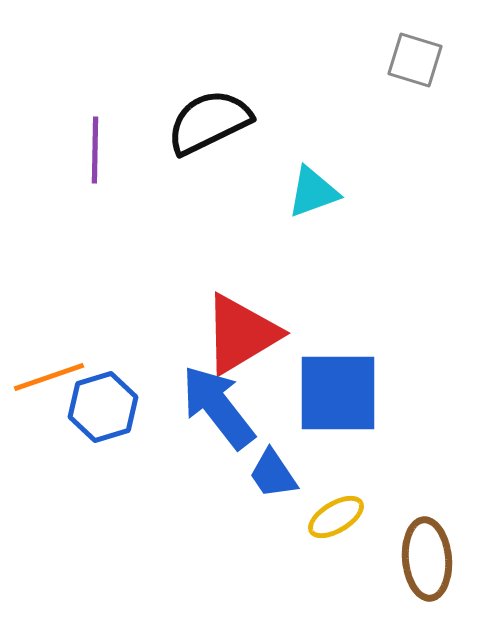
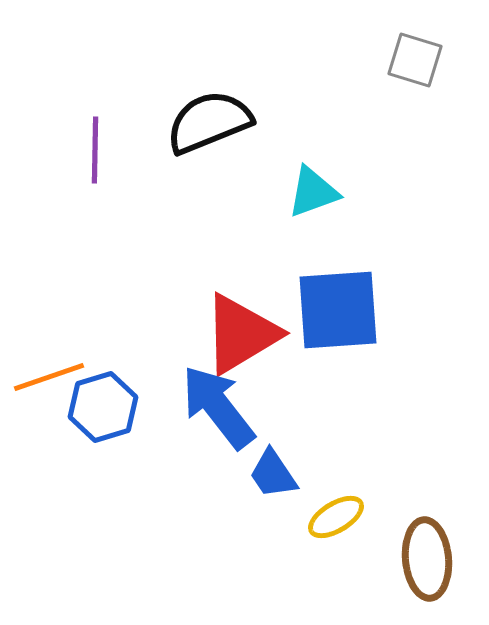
black semicircle: rotated 4 degrees clockwise
blue square: moved 83 px up; rotated 4 degrees counterclockwise
